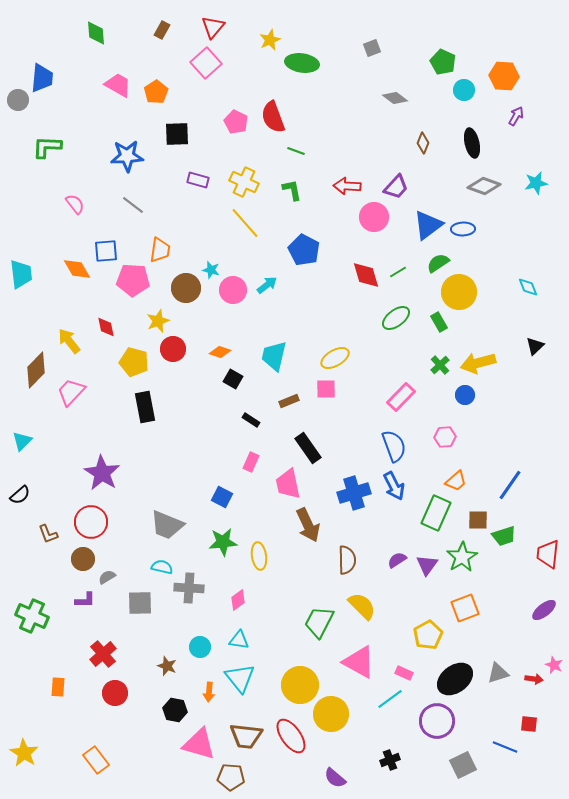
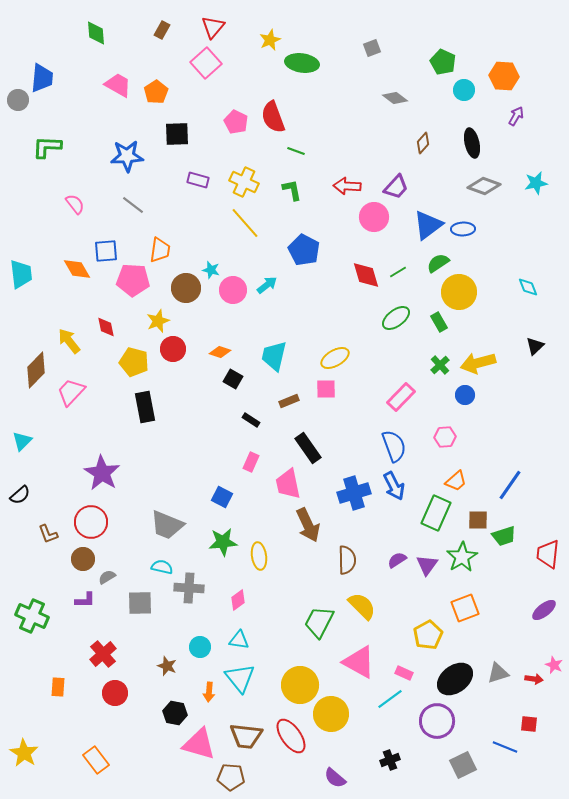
brown diamond at (423, 143): rotated 20 degrees clockwise
black hexagon at (175, 710): moved 3 px down
